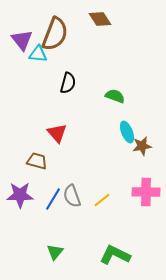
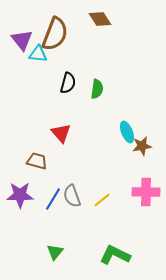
green semicircle: moved 18 px left, 7 px up; rotated 78 degrees clockwise
red triangle: moved 4 px right
